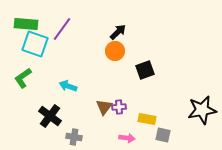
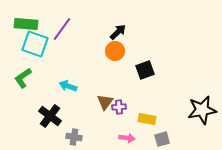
brown triangle: moved 1 px right, 5 px up
gray square: moved 1 px left, 4 px down; rotated 28 degrees counterclockwise
